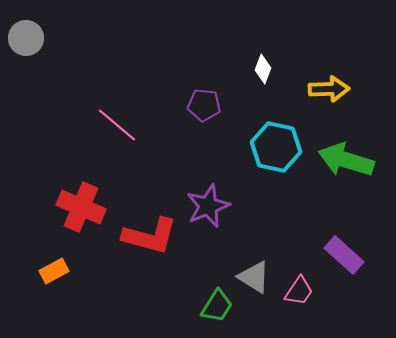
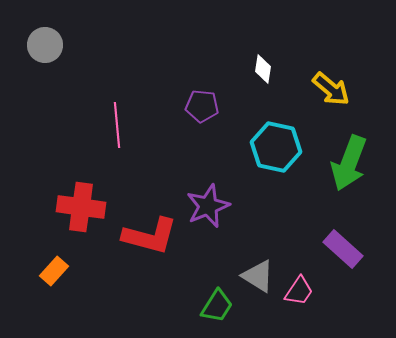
gray circle: moved 19 px right, 7 px down
white diamond: rotated 12 degrees counterclockwise
yellow arrow: moved 2 px right; rotated 42 degrees clockwise
purple pentagon: moved 2 px left, 1 px down
pink line: rotated 45 degrees clockwise
green arrow: moved 3 px right, 3 px down; rotated 86 degrees counterclockwise
red cross: rotated 15 degrees counterclockwise
purple rectangle: moved 1 px left, 6 px up
orange rectangle: rotated 20 degrees counterclockwise
gray triangle: moved 4 px right, 1 px up
